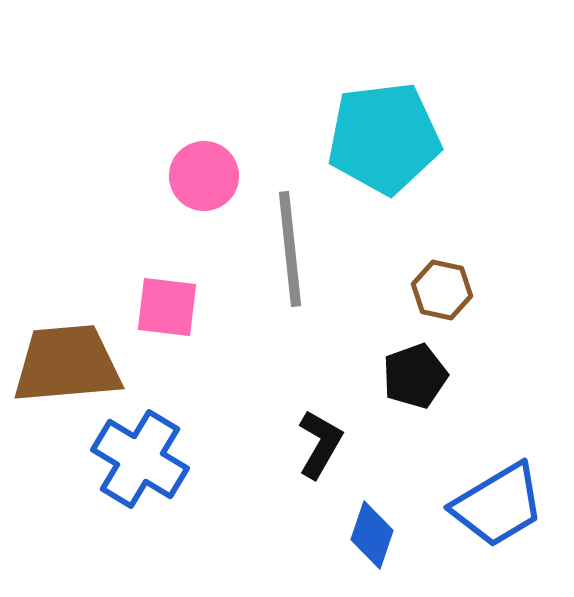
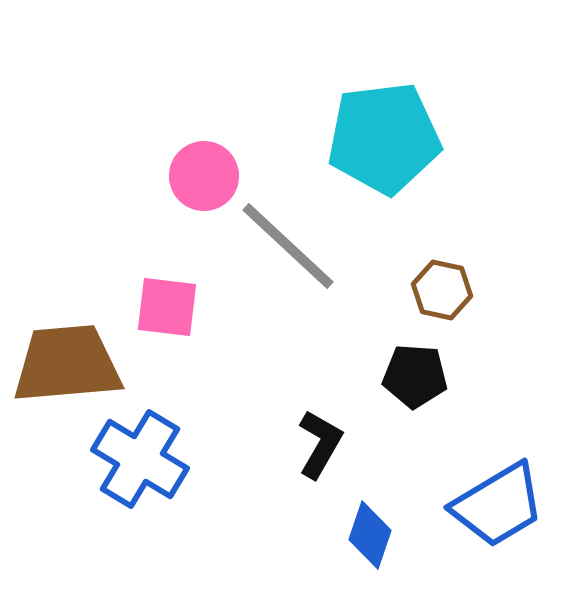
gray line: moved 2 px left, 3 px up; rotated 41 degrees counterclockwise
black pentagon: rotated 24 degrees clockwise
blue diamond: moved 2 px left
